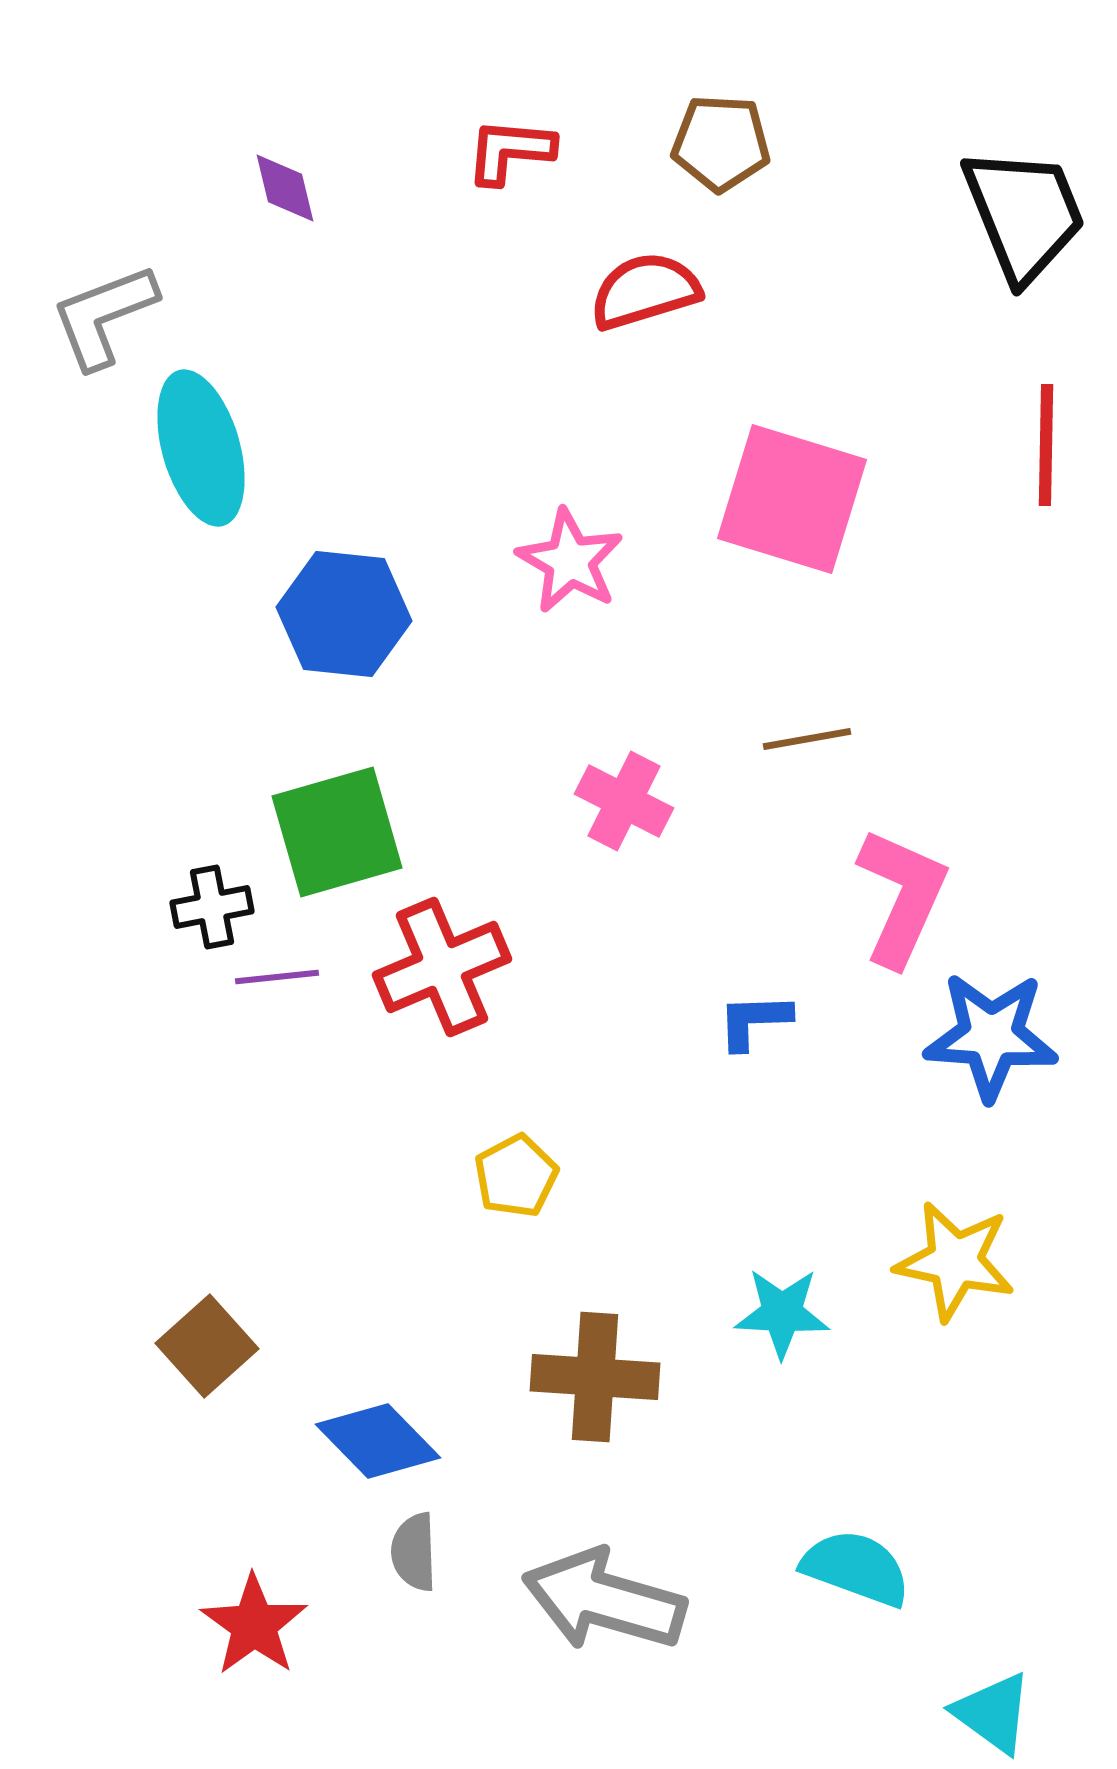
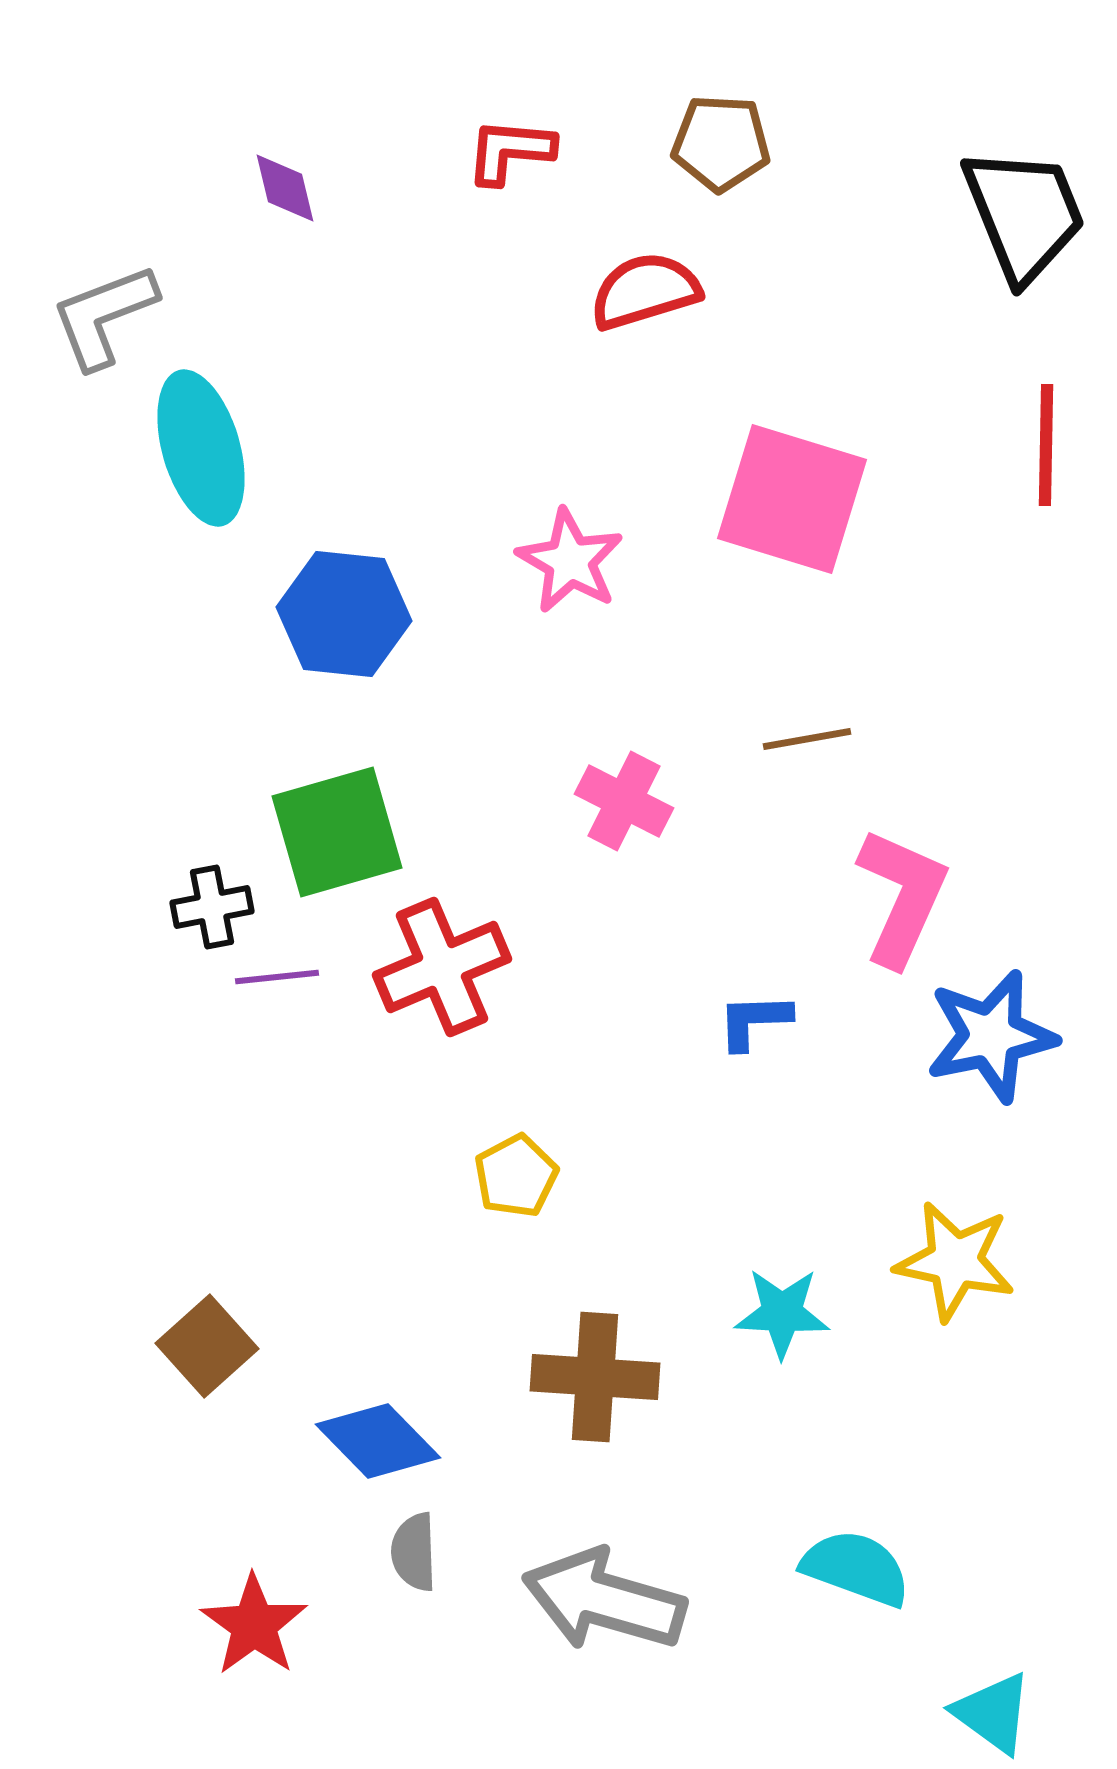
blue star: rotated 16 degrees counterclockwise
